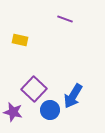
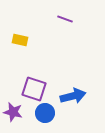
purple square: rotated 25 degrees counterclockwise
blue arrow: rotated 135 degrees counterclockwise
blue circle: moved 5 px left, 3 px down
